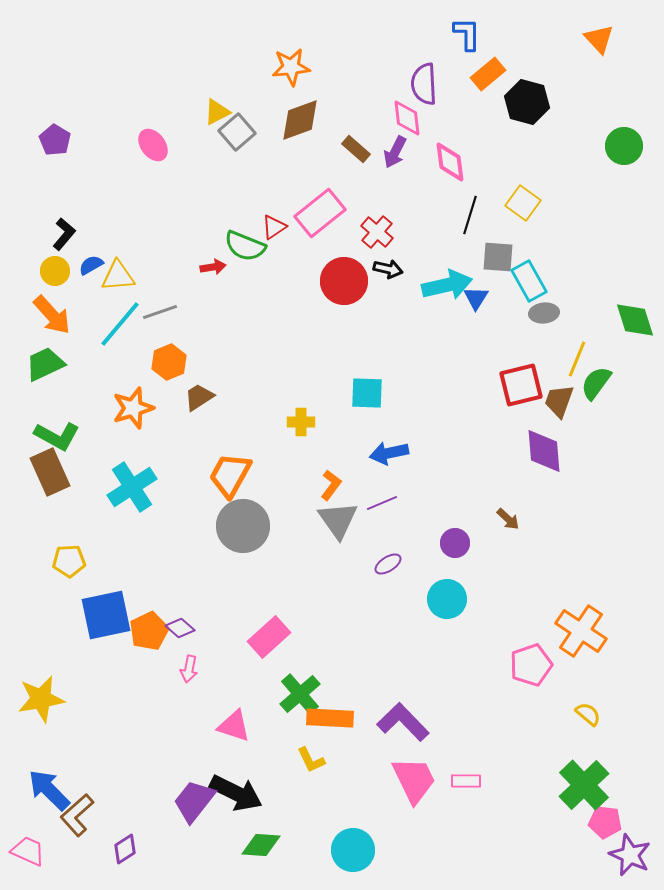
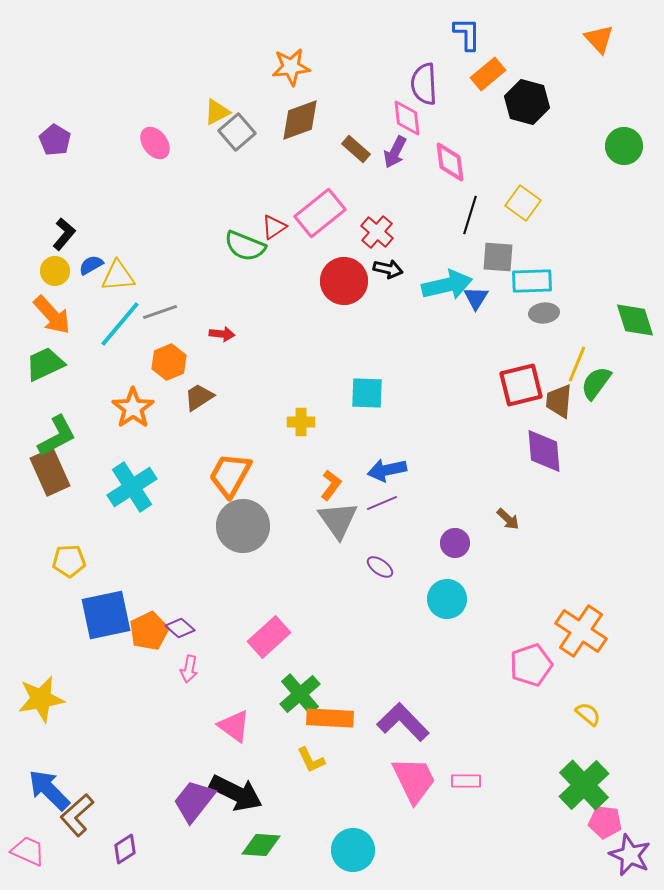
pink ellipse at (153, 145): moved 2 px right, 2 px up
red arrow at (213, 267): moved 9 px right, 67 px down; rotated 15 degrees clockwise
cyan rectangle at (529, 281): moved 3 px right; rotated 63 degrees counterclockwise
yellow line at (577, 359): moved 5 px down
brown trapezoid at (559, 401): rotated 15 degrees counterclockwise
orange star at (133, 408): rotated 18 degrees counterclockwise
green L-shape at (57, 436): rotated 57 degrees counterclockwise
blue arrow at (389, 453): moved 2 px left, 17 px down
purple ellipse at (388, 564): moved 8 px left, 3 px down; rotated 68 degrees clockwise
pink triangle at (234, 726): rotated 18 degrees clockwise
